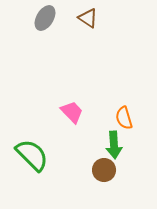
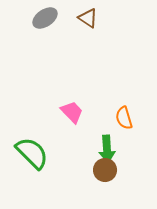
gray ellipse: rotated 25 degrees clockwise
green arrow: moved 7 px left, 4 px down
green semicircle: moved 2 px up
brown circle: moved 1 px right
